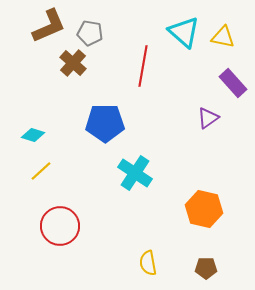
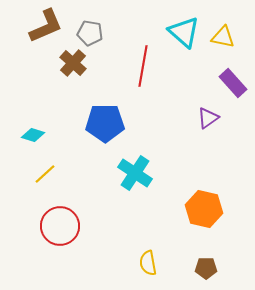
brown L-shape: moved 3 px left
yellow line: moved 4 px right, 3 px down
